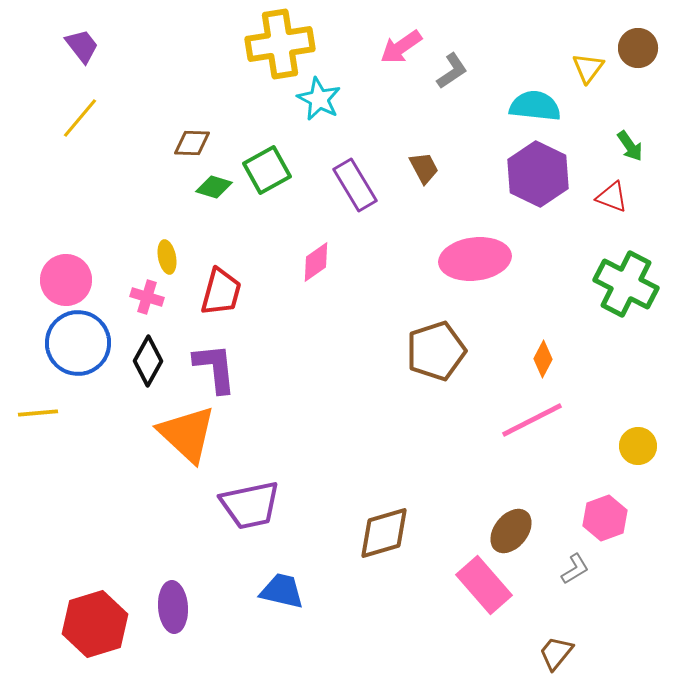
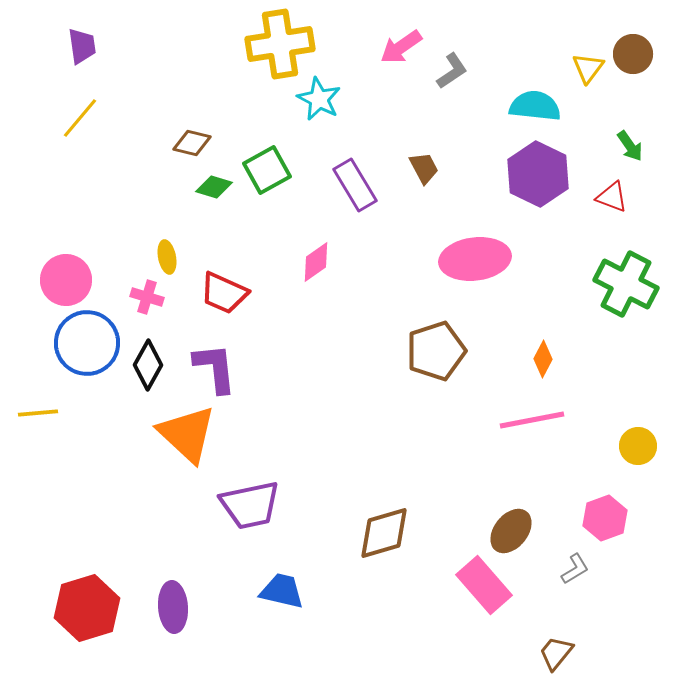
purple trapezoid at (82, 46): rotated 30 degrees clockwise
brown circle at (638, 48): moved 5 px left, 6 px down
brown diamond at (192, 143): rotated 12 degrees clockwise
red trapezoid at (221, 292): moved 3 px right, 1 px down; rotated 99 degrees clockwise
blue circle at (78, 343): moved 9 px right
black diamond at (148, 361): moved 4 px down
pink line at (532, 420): rotated 16 degrees clockwise
red hexagon at (95, 624): moved 8 px left, 16 px up
